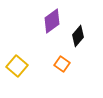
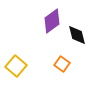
black diamond: moved 1 px left, 1 px up; rotated 55 degrees counterclockwise
yellow square: moved 1 px left
